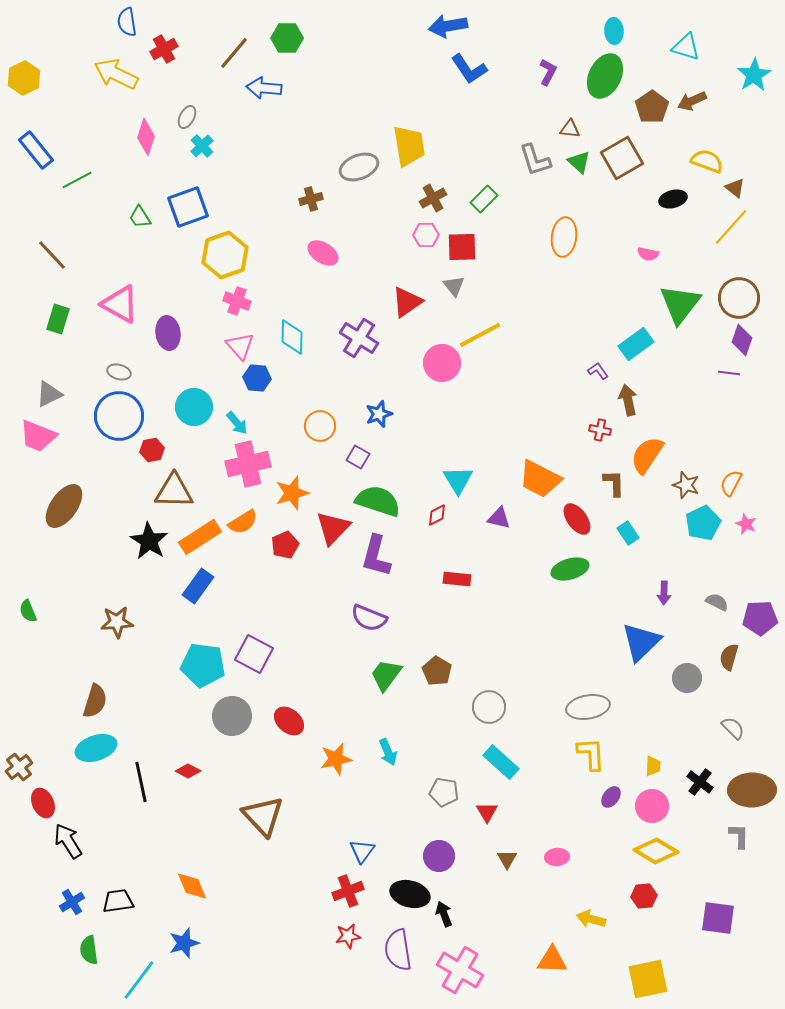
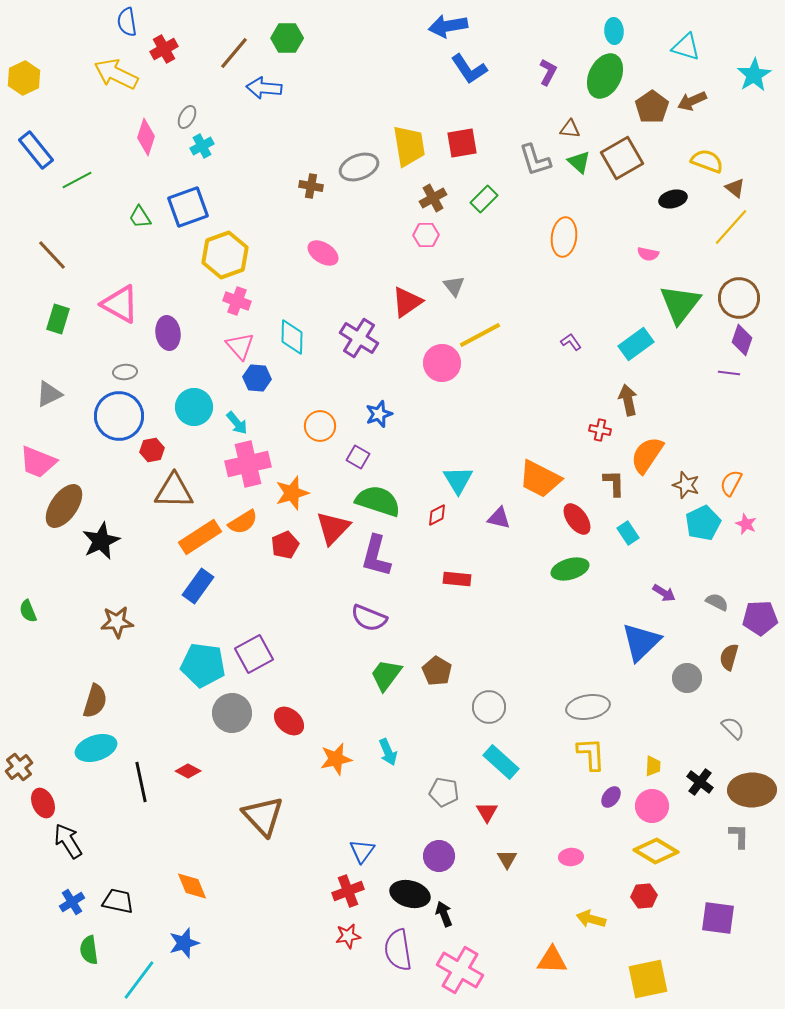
cyan cross at (202, 146): rotated 15 degrees clockwise
brown cross at (311, 199): moved 13 px up; rotated 25 degrees clockwise
red square at (462, 247): moved 104 px up; rotated 8 degrees counterclockwise
purple L-shape at (598, 371): moved 27 px left, 29 px up
gray ellipse at (119, 372): moved 6 px right; rotated 20 degrees counterclockwise
pink trapezoid at (38, 436): moved 26 px down
black star at (149, 541): moved 48 px left; rotated 15 degrees clockwise
purple arrow at (664, 593): rotated 60 degrees counterclockwise
purple square at (254, 654): rotated 33 degrees clockwise
gray circle at (232, 716): moved 3 px up
pink ellipse at (557, 857): moved 14 px right
black trapezoid at (118, 901): rotated 20 degrees clockwise
